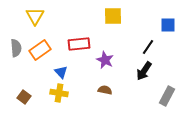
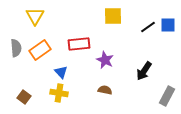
black line: moved 20 px up; rotated 21 degrees clockwise
